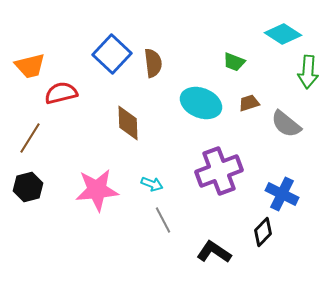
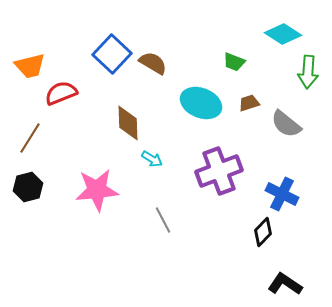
brown semicircle: rotated 52 degrees counterclockwise
red semicircle: rotated 8 degrees counterclockwise
cyan arrow: moved 25 px up; rotated 10 degrees clockwise
black L-shape: moved 71 px right, 32 px down
